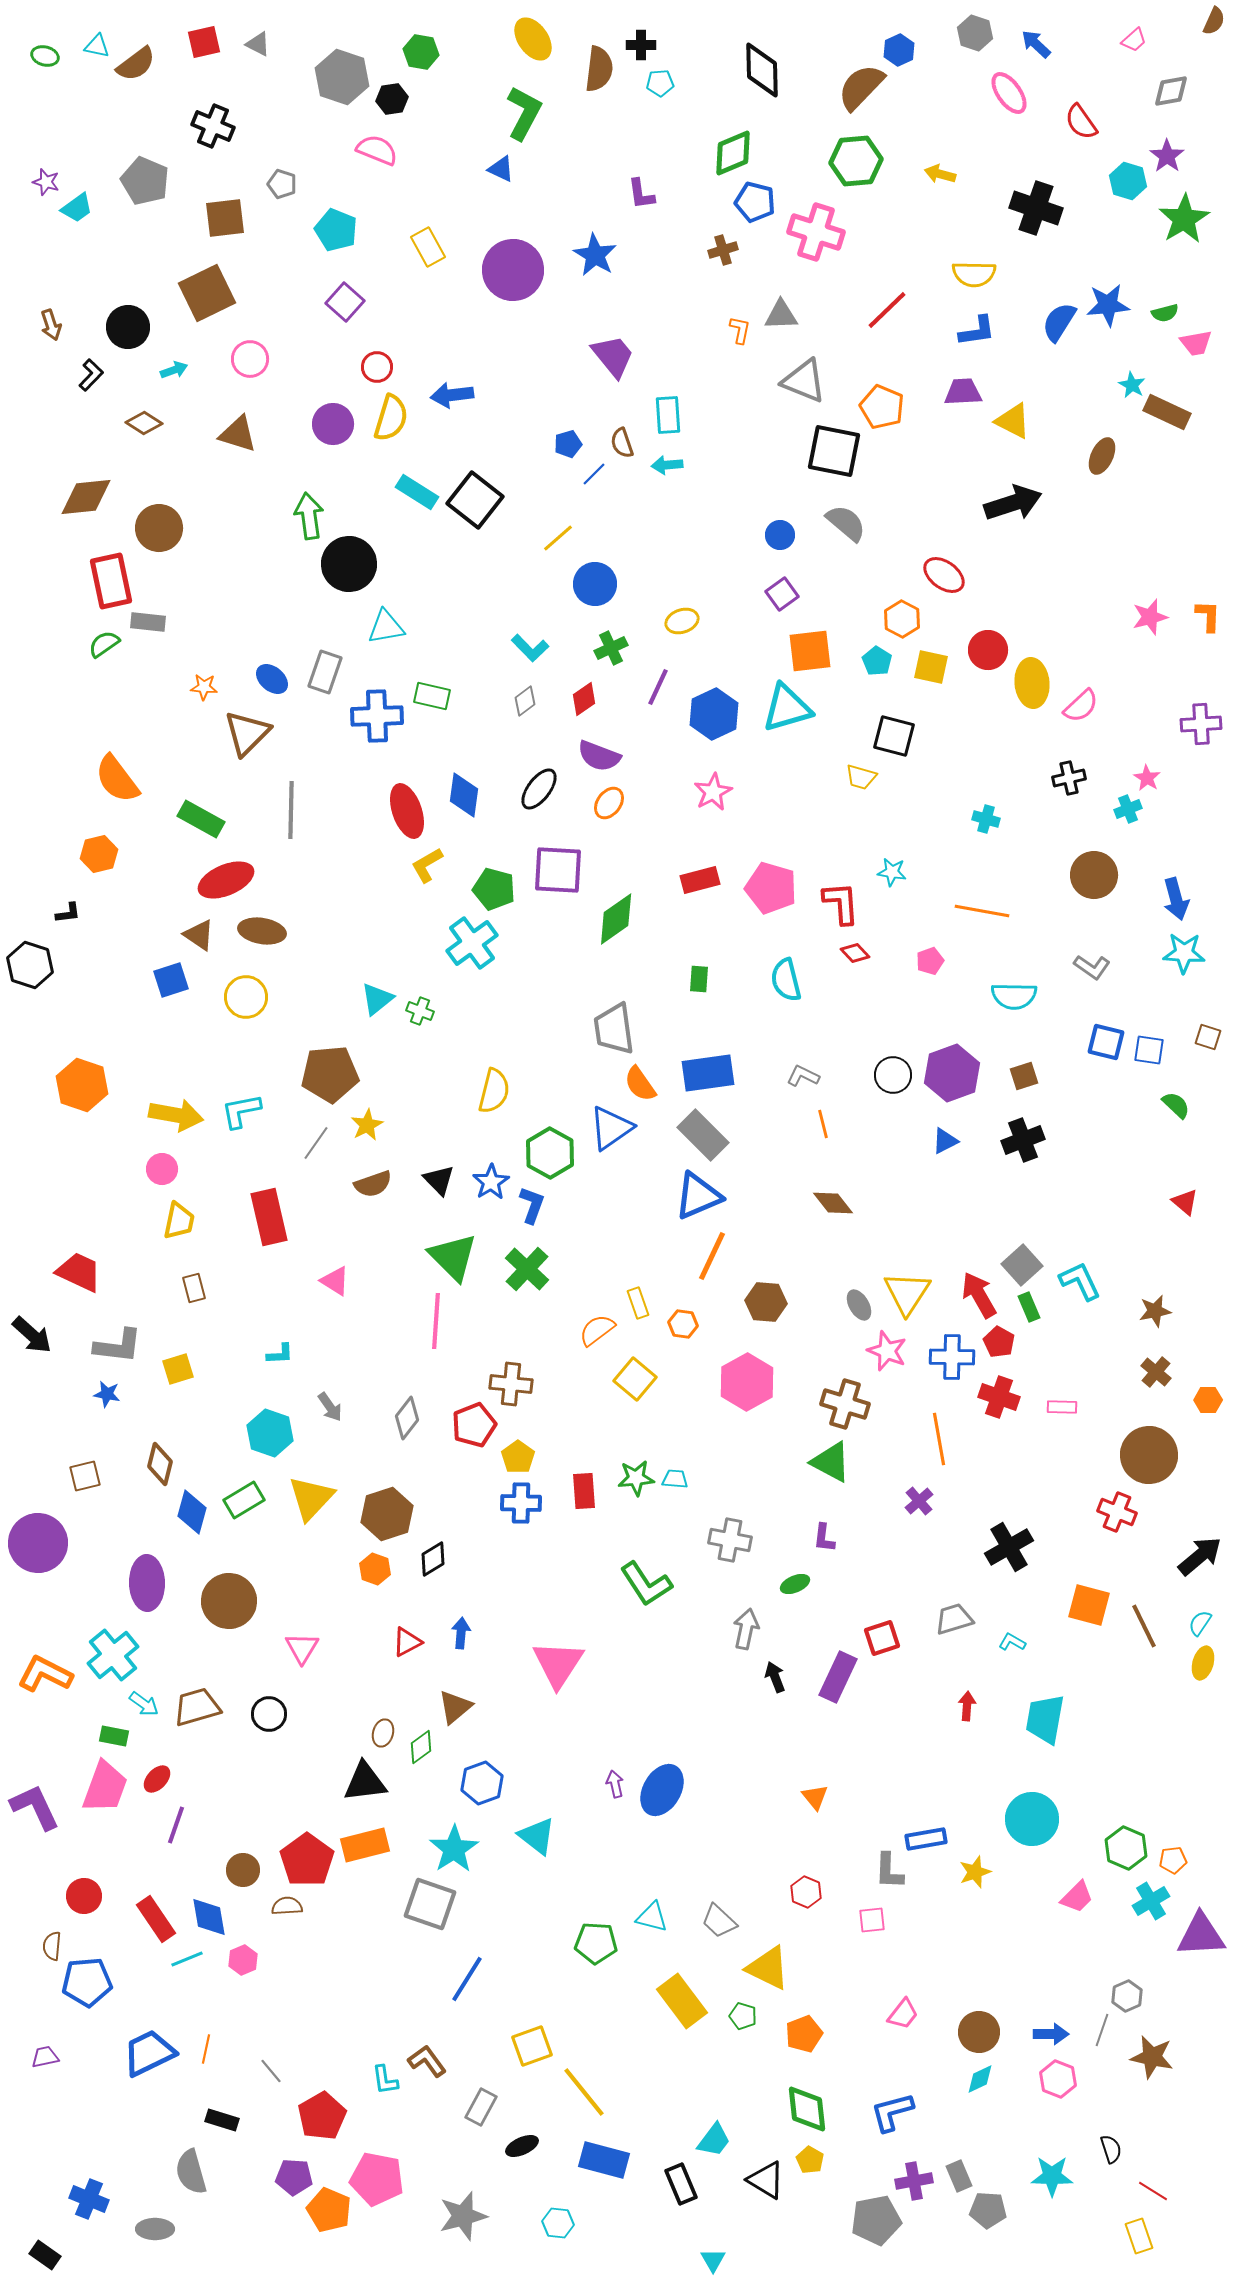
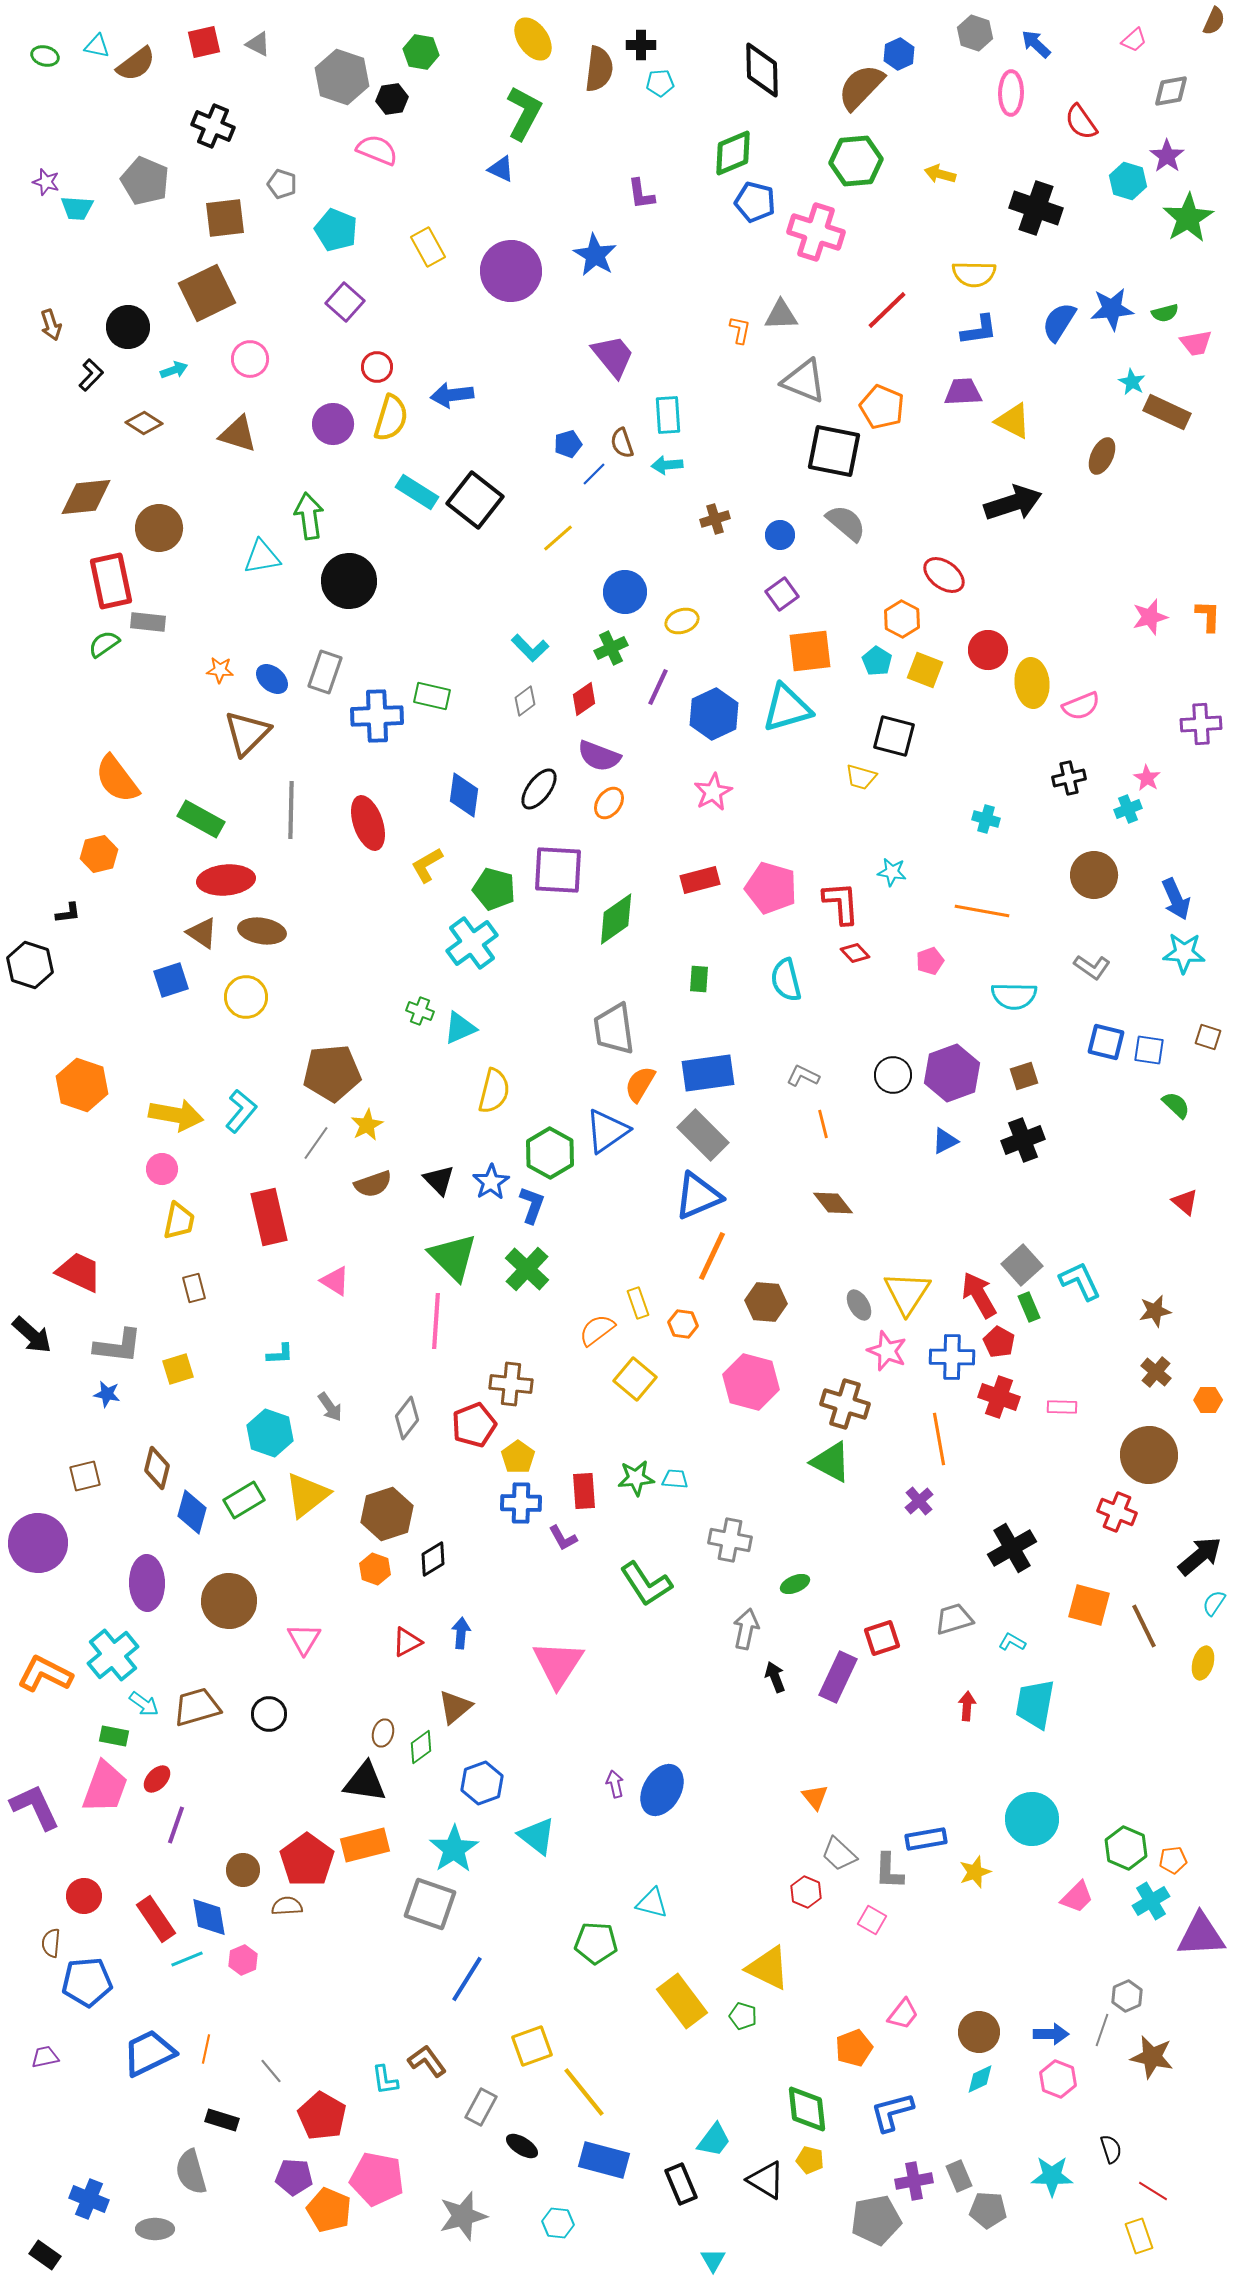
blue hexagon at (899, 50): moved 4 px down
pink ellipse at (1009, 93): moved 2 px right; rotated 36 degrees clockwise
cyan trapezoid at (77, 208): rotated 40 degrees clockwise
green star at (1184, 219): moved 4 px right, 1 px up
brown cross at (723, 250): moved 8 px left, 269 px down
purple circle at (513, 270): moved 2 px left, 1 px down
blue star at (1108, 305): moved 4 px right, 4 px down
blue L-shape at (977, 331): moved 2 px right, 1 px up
cyan star at (1132, 385): moved 3 px up
black circle at (349, 564): moved 17 px down
blue circle at (595, 584): moved 30 px right, 8 px down
cyan triangle at (386, 627): moved 124 px left, 70 px up
yellow square at (931, 667): moved 6 px left, 3 px down; rotated 9 degrees clockwise
orange star at (204, 687): moved 16 px right, 17 px up
pink semicircle at (1081, 706): rotated 21 degrees clockwise
red ellipse at (407, 811): moved 39 px left, 12 px down
red ellipse at (226, 880): rotated 18 degrees clockwise
blue arrow at (1176, 899): rotated 9 degrees counterclockwise
brown triangle at (199, 935): moved 3 px right, 2 px up
cyan triangle at (377, 999): moved 83 px right, 29 px down; rotated 15 degrees clockwise
brown pentagon at (330, 1074): moved 2 px right, 1 px up
orange semicircle at (640, 1084): rotated 66 degrees clockwise
cyan L-shape at (241, 1111): rotated 141 degrees clockwise
blue triangle at (611, 1128): moved 4 px left, 3 px down
pink hexagon at (747, 1382): moved 4 px right; rotated 16 degrees counterclockwise
brown diamond at (160, 1464): moved 3 px left, 4 px down
yellow triangle at (311, 1498): moved 4 px left, 3 px up; rotated 9 degrees clockwise
purple L-shape at (824, 1538): moved 261 px left; rotated 36 degrees counterclockwise
black cross at (1009, 1547): moved 3 px right, 1 px down
cyan semicircle at (1200, 1623): moved 14 px right, 20 px up
pink triangle at (302, 1648): moved 2 px right, 9 px up
cyan trapezoid at (1045, 1719): moved 10 px left, 15 px up
black triangle at (365, 1782): rotated 15 degrees clockwise
cyan triangle at (652, 1917): moved 14 px up
pink square at (872, 1920): rotated 36 degrees clockwise
gray trapezoid at (719, 1921): moved 120 px right, 67 px up
brown semicircle at (52, 1946): moved 1 px left, 3 px up
orange pentagon at (804, 2034): moved 50 px right, 14 px down
red pentagon at (322, 2116): rotated 12 degrees counterclockwise
black ellipse at (522, 2146): rotated 56 degrees clockwise
yellow pentagon at (810, 2160): rotated 16 degrees counterclockwise
